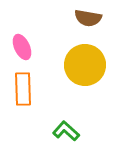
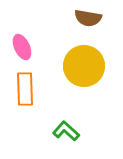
yellow circle: moved 1 px left, 1 px down
orange rectangle: moved 2 px right
